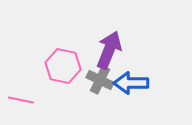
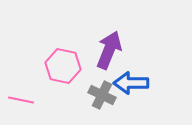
gray cross: moved 2 px right, 15 px down
